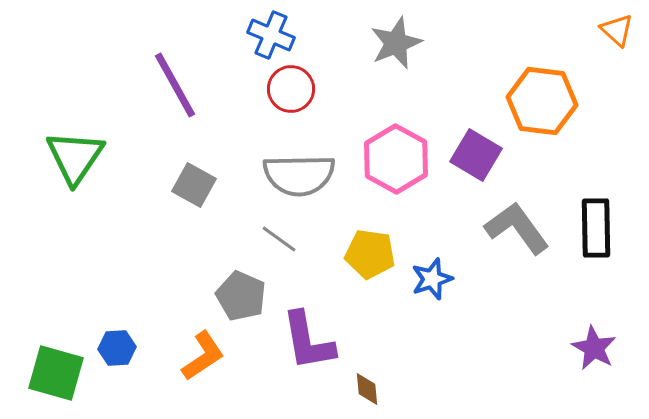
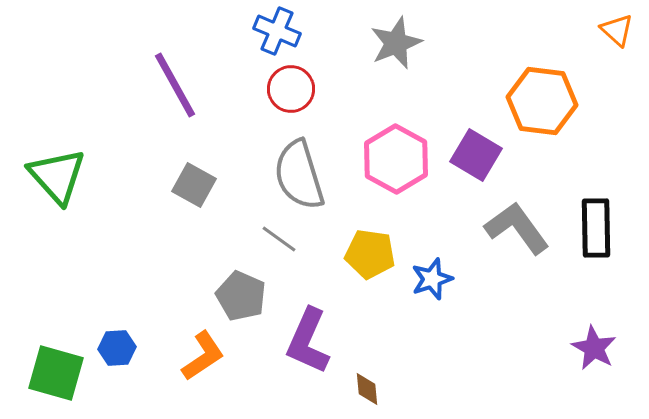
blue cross: moved 6 px right, 4 px up
green triangle: moved 18 px left, 19 px down; rotated 16 degrees counterclockwise
gray semicircle: rotated 74 degrees clockwise
purple L-shape: rotated 34 degrees clockwise
